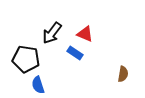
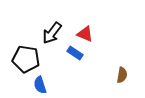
brown semicircle: moved 1 px left, 1 px down
blue semicircle: moved 2 px right
